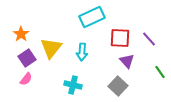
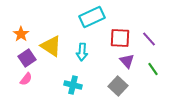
yellow triangle: moved 2 px up; rotated 35 degrees counterclockwise
green line: moved 7 px left, 3 px up
